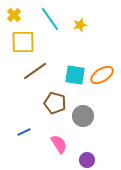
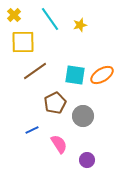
brown pentagon: rotated 30 degrees clockwise
blue line: moved 8 px right, 2 px up
